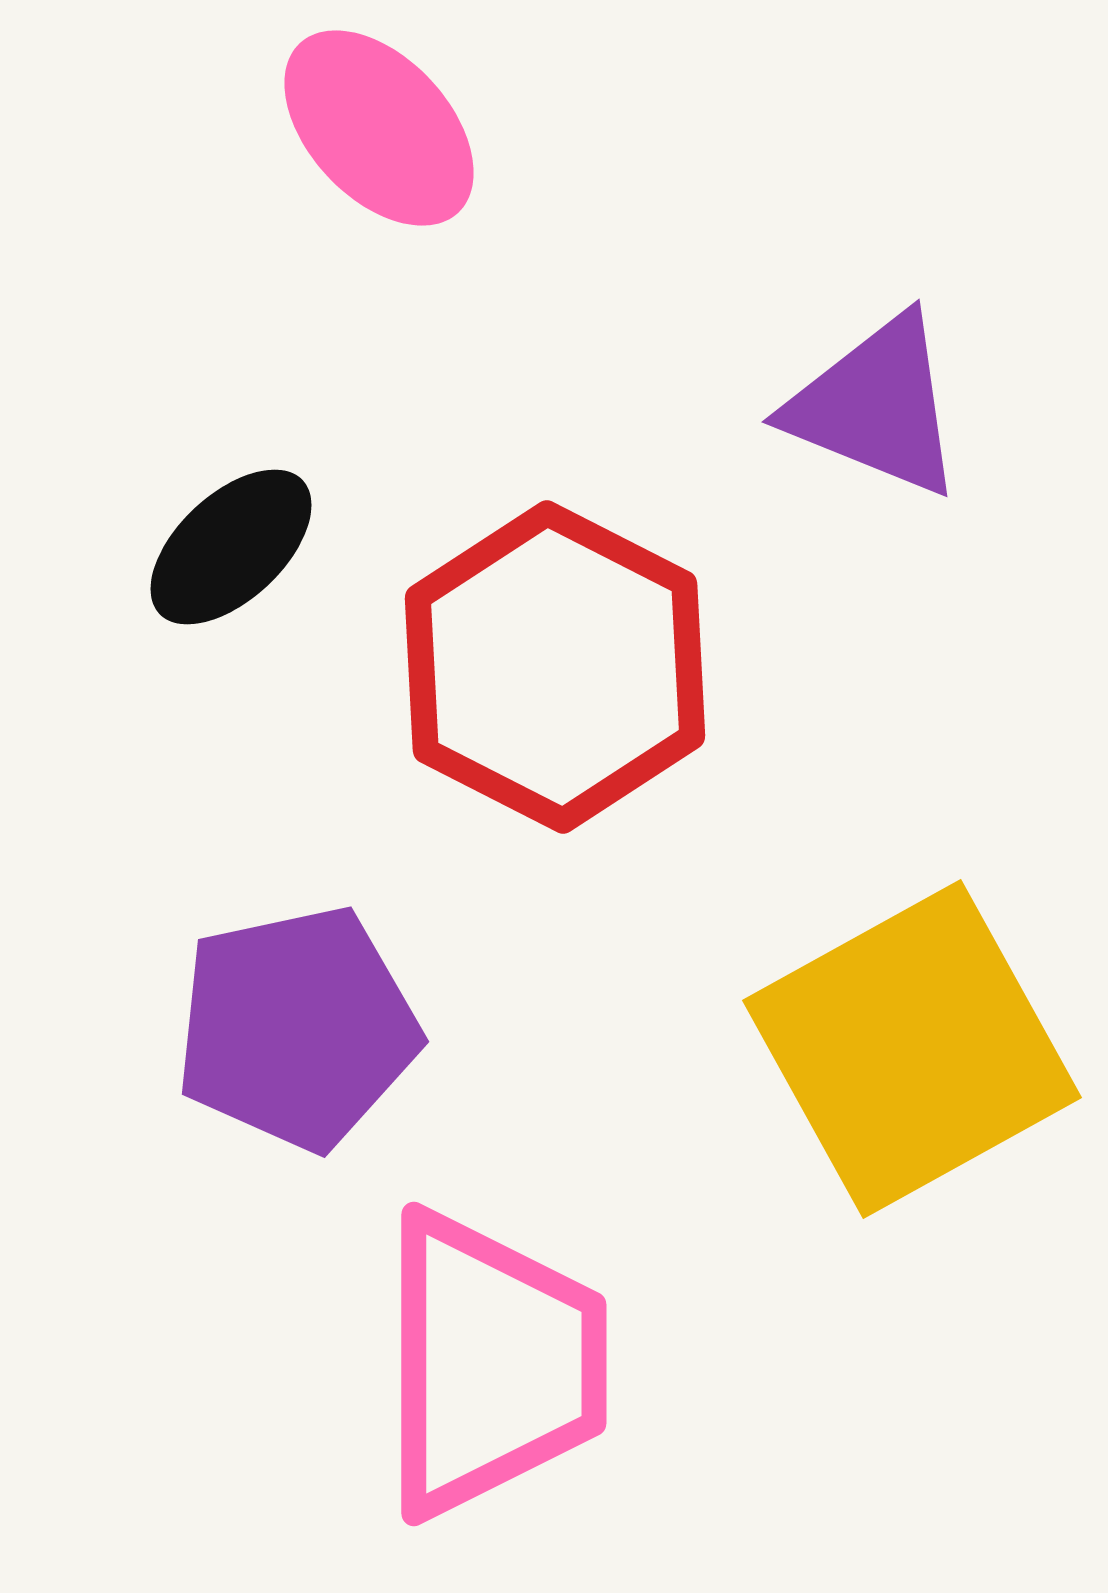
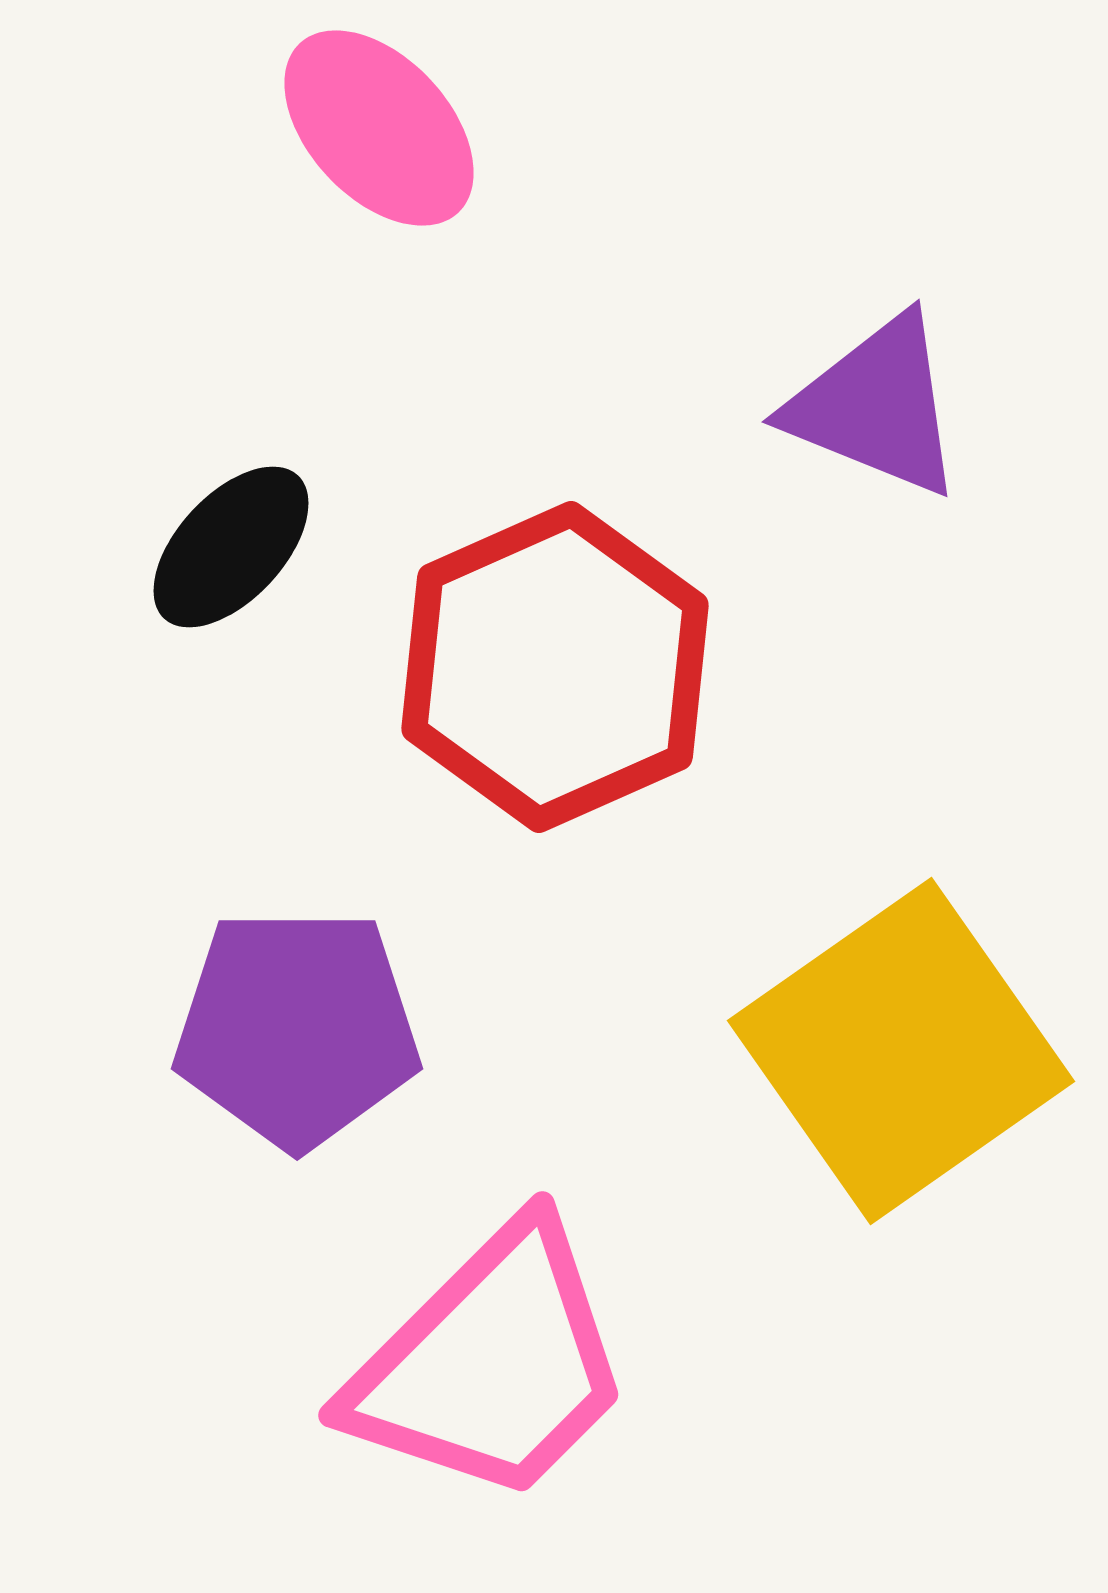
black ellipse: rotated 4 degrees counterclockwise
red hexagon: rotated 9 degrees clockwise
purple pentagon: rotated 12 degrees clockwise
yellow square: moved 11 px left, 2 px down; rotated 6 degrees counterclockwise
pink trapezoid: rotated 45 degrees clockwise
